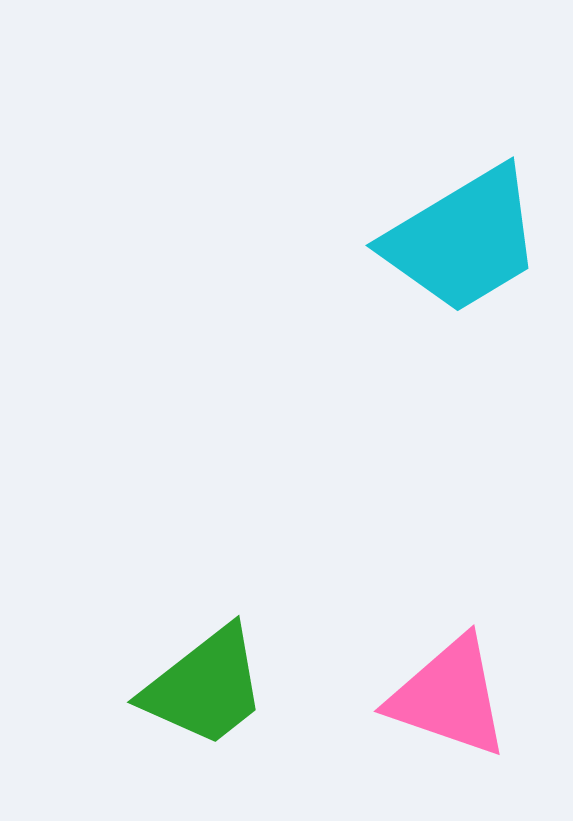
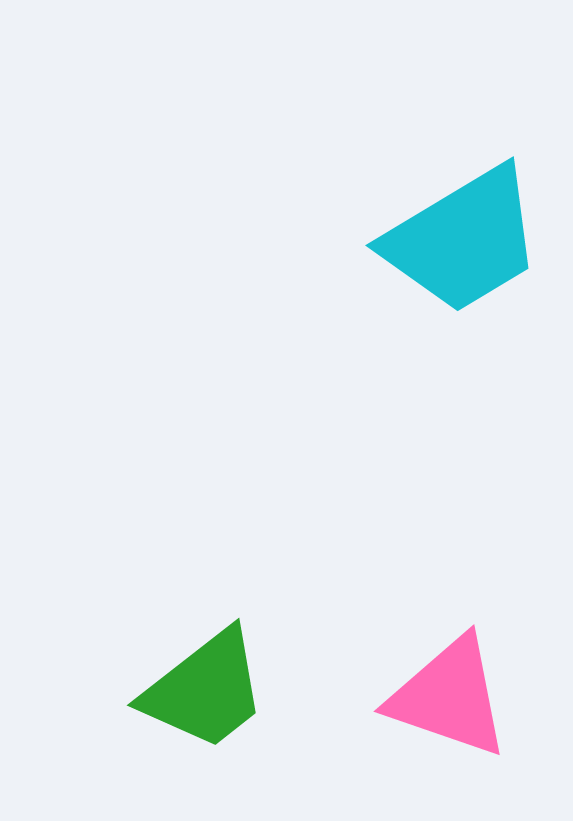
green trapezoid: moved 3 px down
